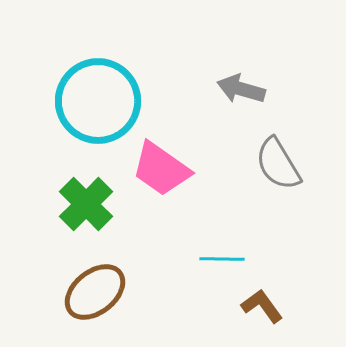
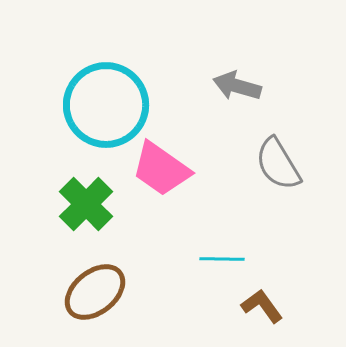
gray arrow: moved 4 px left, 3 px up
cyan circle: moved 8 px right, 4 px down
